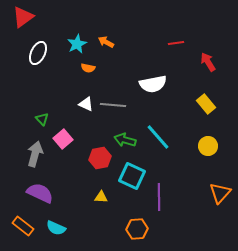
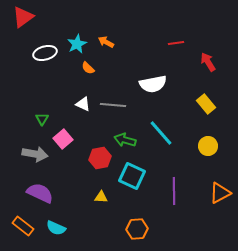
white ellipse: moved 7 px right; rotated 50 degrees clockwise
orange semicircle: rotated 32 degrees clockwise
white triangle: moved 3 px left
green triangle: rotated 16 degrees clockwise
cyan line: moved 3 px right, 4 px up
gray arrow: rotated 85 degrees clockwise
orange triangle: rotated 20 degrees clockwise
purple line: moved 15 px right, 6 px up
